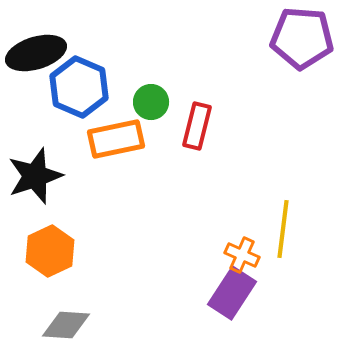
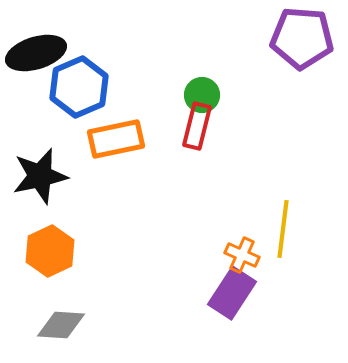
blue hexagon: rotated 14 degrees clockwise
green circle: moved 51 px right, 7 px up
black star: moved 5 px right; rotated 6 degrees clockwise
gray diamond: moved 5 px left
